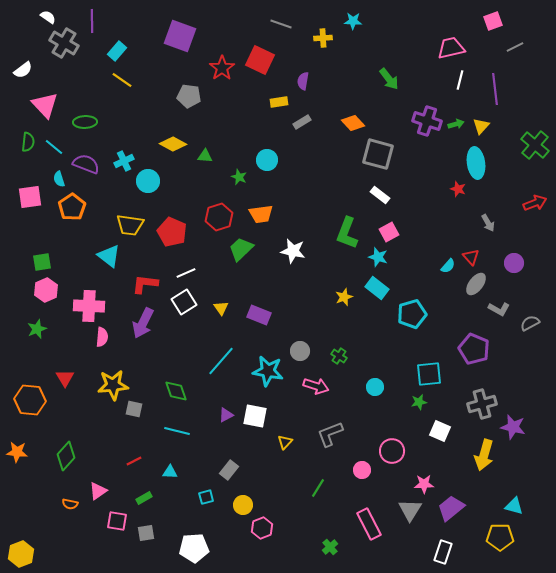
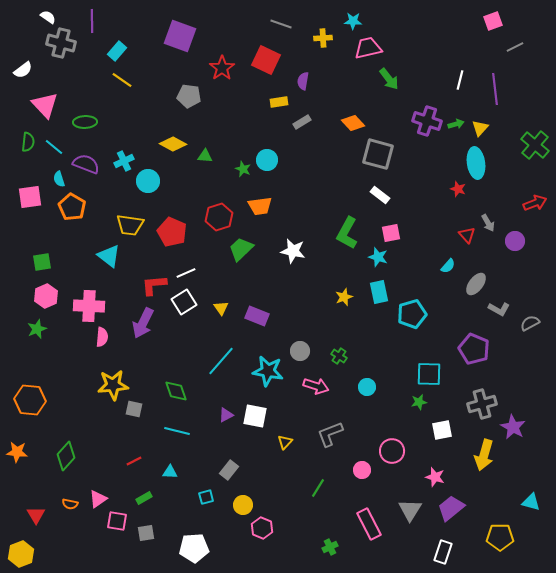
gray cross at (64, 43): moved 3 px left; rotated 16 degrees counterclockwise
pink trapezoid at (451, 48): moved 83 px left
red square at (260, 60): moved 6 px right
yellow triangle at (481, 126): moved 1 px left, 2 px down
green star at (239, 177): moved 4 px right, 8 px up
orange pentagon at (72, 207): rotated 8 degrees counterclockwise
orange trapezoid at (261, 214): moved 1 px left, 8 px up
pink square at (389, 232): moved 2 px right, 1 px down; rotated 18 degrees clockwise
green L-shape at (347, 233): rotated 8 degrees clockwise
red triangle at (471, 257): moved 4 px left, 22 px up
purple circle at (514, 263): moved 1 px right, 22 px up
red L-shape at (145, 284): moved 9 px right, 1 px down; rotated 12 degrees counterclockwise
cyan rectangle at (377, 288): moved 2 px right, 4 px down; rotated 40 degrees clockwise
pink hexagon at (46, 290): moved 6 px down
purple rectangle at (259, 315): moved 2 px left, 1 px down
cyan square at (429, 374): rotated 8 degrees clockwise
red triangle at (65, 378): moved 29 px left, 137 px down
cyan circle at (375, 387): moved 8 px left
purple star at (513, 427): rotated 15 degrees clockwise
white square at (440, 431): moved 2 px right, 1 px up; rotated 35 degrees counterclockwise
pink star at (424, 484): moved 11 px right, 7 px up; rotated 18 degrees clockwise
pink triangle at (98, 491): moved 8 px down
cyan triangle at (514, 506): moved 17 px right, 4 px up
pink hexagon at (262, 528): rotated 15 degrees counterclockwise
green cross at (330, 547): rotated 14 degrees clockwise
